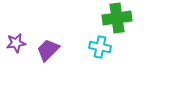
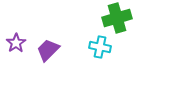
green cross: rotated 8 degrees counterclockwise
purple star: rotated 24 degrees counterclockwise
